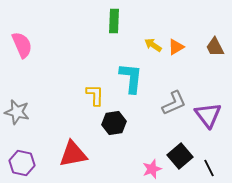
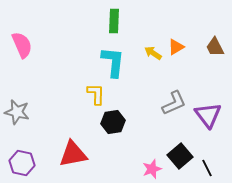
yellow arrow: moved 8 px down
cyan L-shape: moved 18 px left, 16 px up
yellow L-shape: moved 1 px right, 1 px up
black hexagon: moved 1 px left, 1 px up
black line: moved 2 px left
